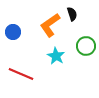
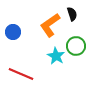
green circle: moved 10 px left
